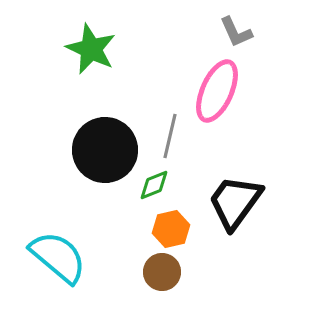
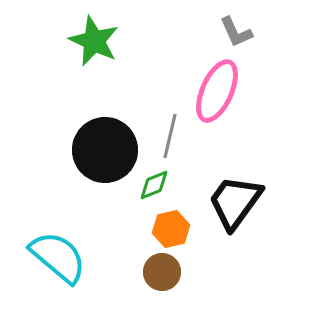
green star: moved 3 px right, 8 px up
